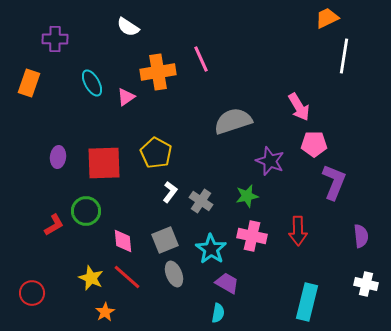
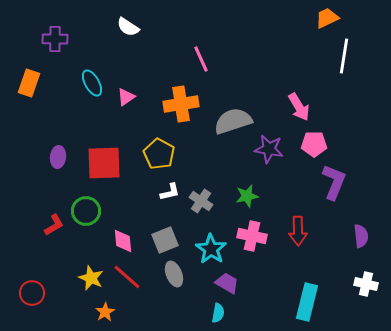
orange cross: moved 23 px right, 32 px down
yellow pentagon: moved 3 px right, 1 px down
purple star: moved 1 px left, 12 px up; rotated 12 degrees counterclockwise
white L-shape: rotated 40 degrees clockwise
